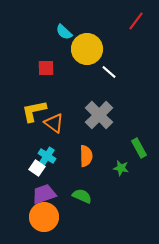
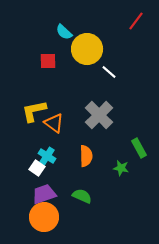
red square: moved 2 px right, 7 px up
